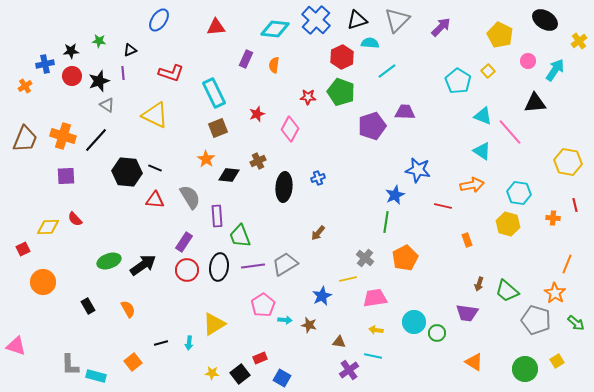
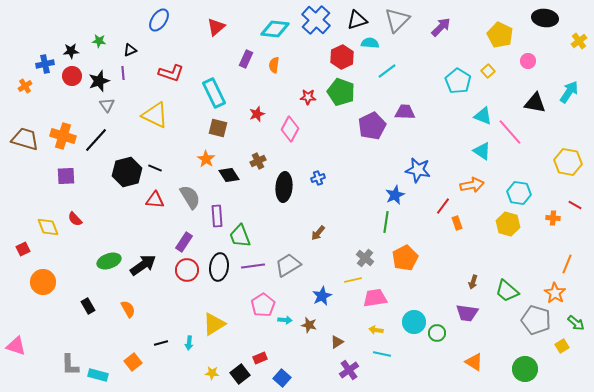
black ellipse at (545, 20): moved 2 px up; rotated 25 degrees counterclockwise
red triangle at (216, 27): rotated 36 degrees counterclockwise
cyan arrow at (555, 70): moved 14 px right, 22 px down
black triangle at (535, 103): rotated 15 degrees clockwise
gray triangle at (107, 105): rotated 21 degrees clockwise
purple pentagon at (372, 126): rotated 8 degrees counterclockwise
brown square at (218, 128): rotated 36 degrees clockwise
brown trapezoid at (25, 139): rotated 96 degrees counterclockwise
black hexagon at (127, 172): rotated 20 degrees counterclockwise
black diamond at (229, 175): rotated 50 degrees clockwise
red line at (575, 205): rotated 48 degrees counterclockwise
red line at (443, 206): rotated 66 degrees counterclockwise
yellow diamond at (48, 227): rotated 70 degrees clockwise
orange rectangle at (467, 240): moved 10 px left, 17 px up
gray trapezoid at (285, 264): moved 3 px right, 1 px down
yellow line at (348, 279): moved 5 px right, 1 px down
brown arrow at (479, 284): moved 6 px left, 2 px up
brown triangle at (339, 342): moved 2 px left; rotated 40 degrees counterclockwise
cyan line at (373, 356): moved 9 px right, 2 px up
yellow square at (557, 361): moved 5 px right, 15 px up
cyan rectangle at (96, 376): moved 2 px right, 1 px up
blue square at (282, 378): rotated 12 degrees clockwise
